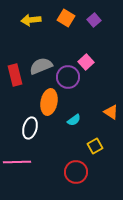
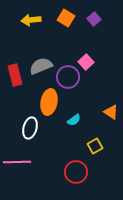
purple square: moved 1 px up
